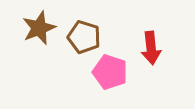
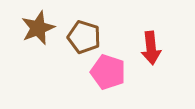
brown star: moved 1 px left
pink pentagon: moved 2 px left
